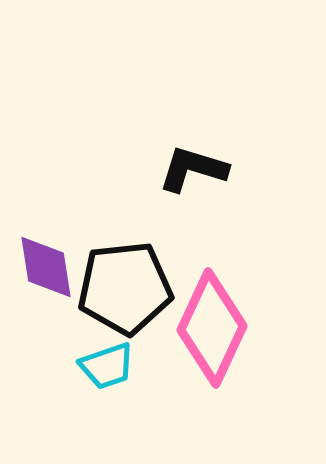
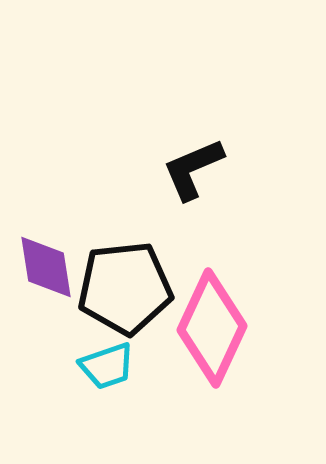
black L-shape: rotated 40 degrees counterclockwise
